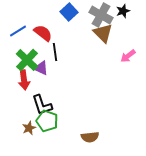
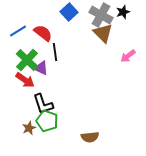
black star: moved 1 px down
red arrow: moved 1 px right; rotated 48 degrees counterclockwise
black L-shape: moved 1 px right, 1 px up
